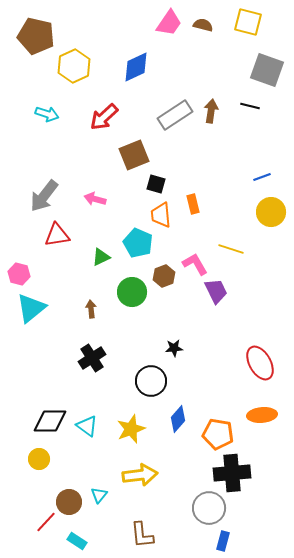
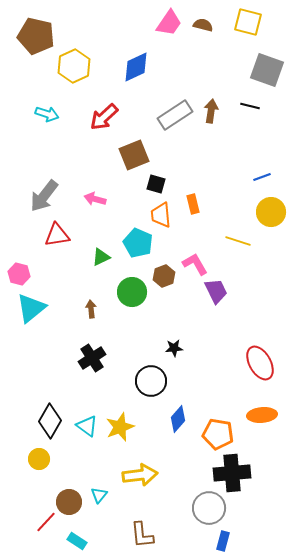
yellow line at (231, 249): moved 7 px right, 8 px up
black diamond at (50, 421): rotated 60 degrees counterclockwise
yellow star at (131, 429): moved 11 px left, 2 px up
